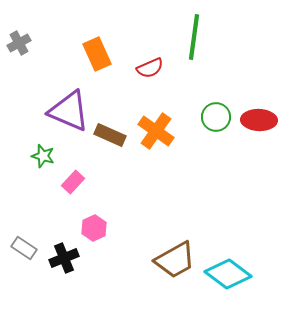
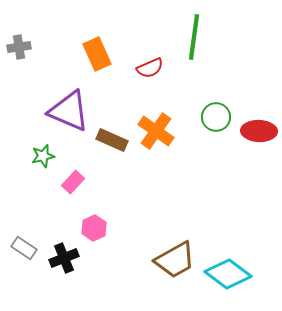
gray cross: moved 4 px down; rotated 20 degrees clockwise
red ellipse: moved 11 px down
brown rectangle: moved 2 px right, 5 px down
green star: rotated 30 degrees counterclockwise
